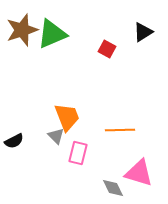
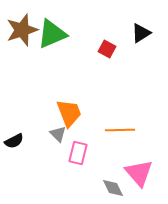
black triangle: moved 2 px left, 1 px down
orange trapezoid: moved 2 px right, 4 px up
gray triangle: moved 2 px right, 2 px up
pink triangle: rotated 32 degrees clockwise
